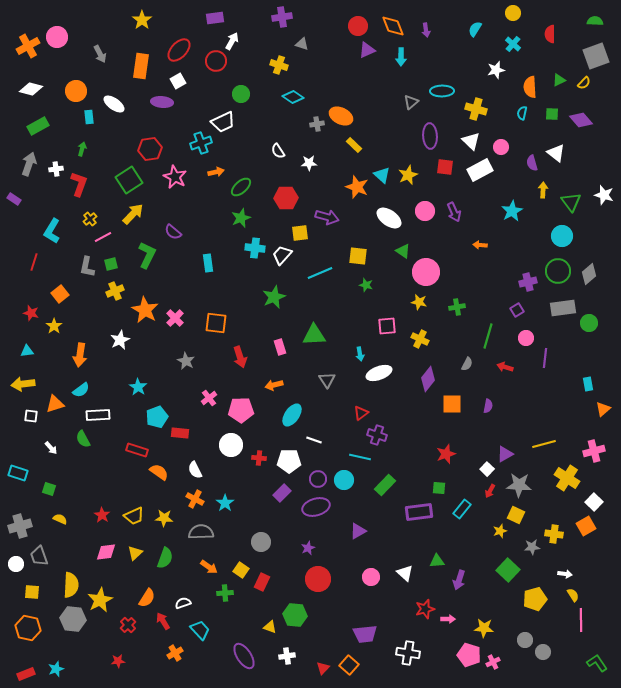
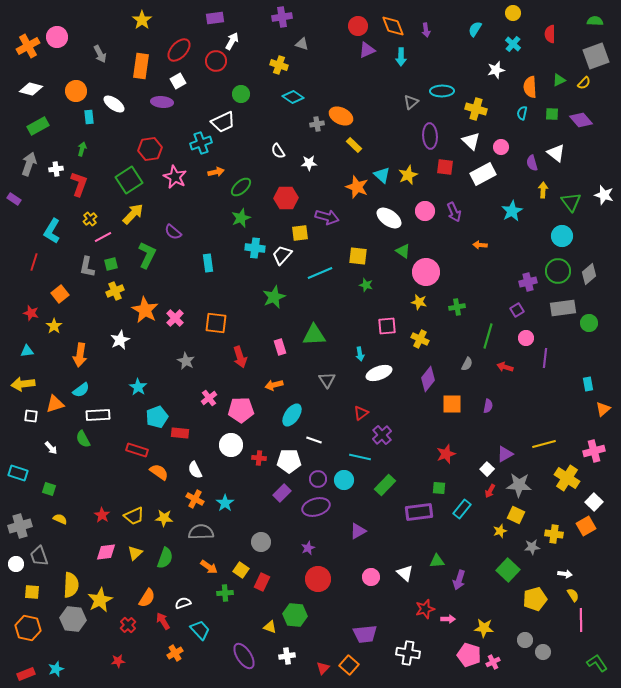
white rectangle at (480, 170): moved 3 px right, 4 px down
purple cross at (377, 435): moved 5 px right; rotated 30 degrees clockwise
